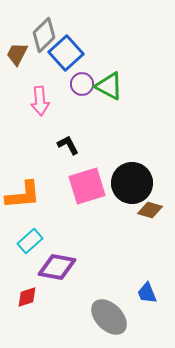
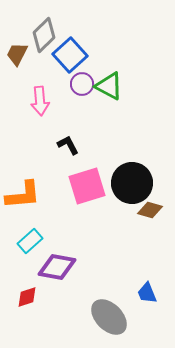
blue square: moved 4 px right, 2 px down
